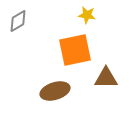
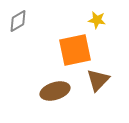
yellow star: moved 10 px right, 5 px down
brown triangle: moved 8 px left, 2 px down; rotated 45 degrees counterclockwise
